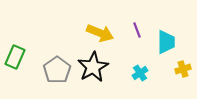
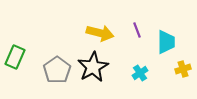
yellow arrow: rotated 8 degrees counterclockwise
